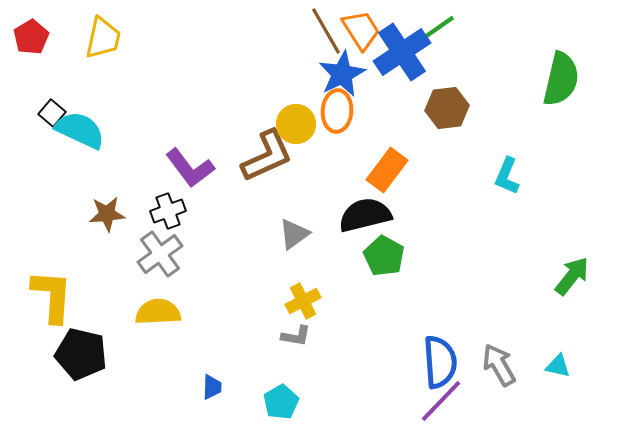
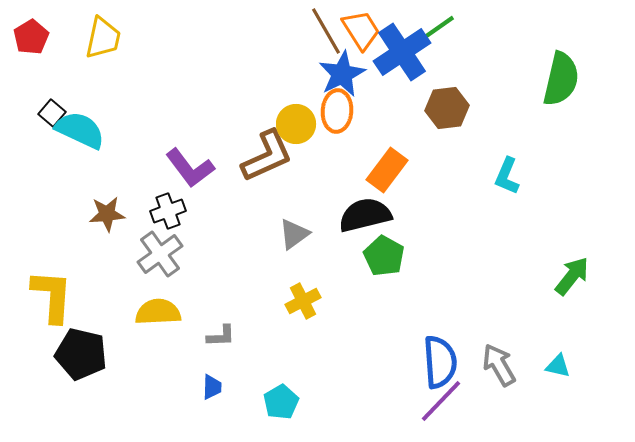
gray L-shape: moved 75 px left; rotated 12 degrees counterclockwise
